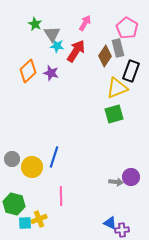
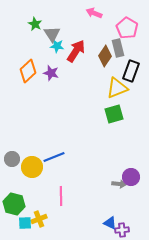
pink arrow: moved 9 px right, 10 px up; rotated 98 degrees counterclockwise
blue line: rotated 50 degrees clockwise
gray arrow: moved 3 px right, 2 px down
